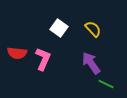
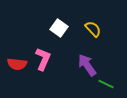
red semicircle: moved 11 px down
purple arrow: moved 4 px left, 2 px down
